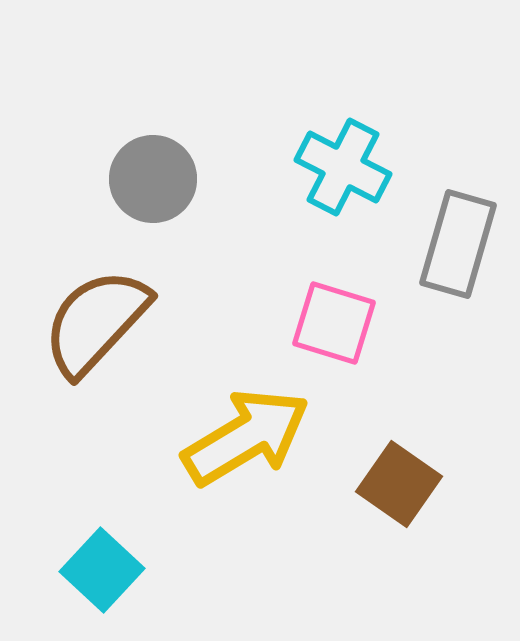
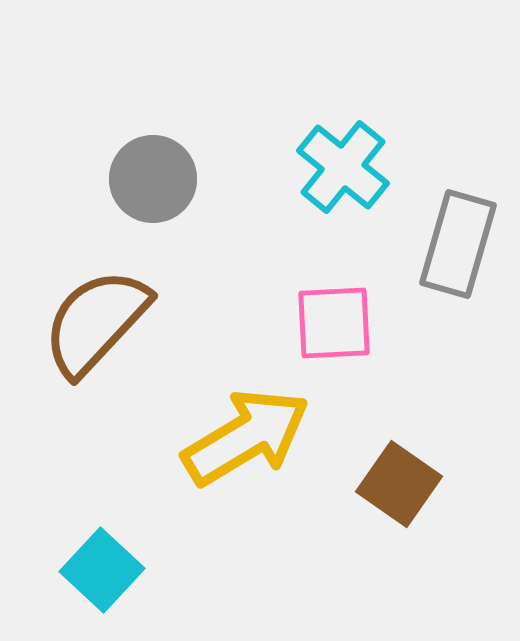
cyan cross: rotated 12 degrees clockwise
pink square: rotated 20 degrees counterclockwise
